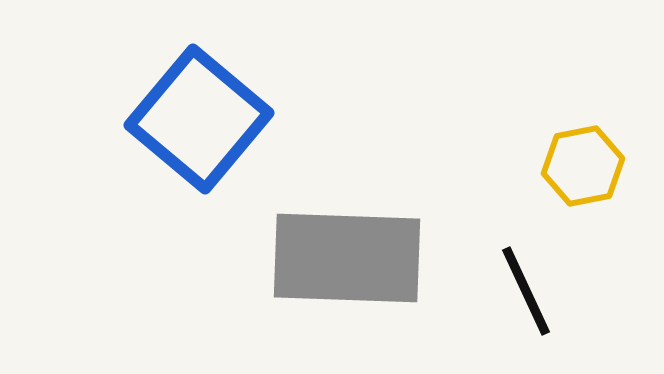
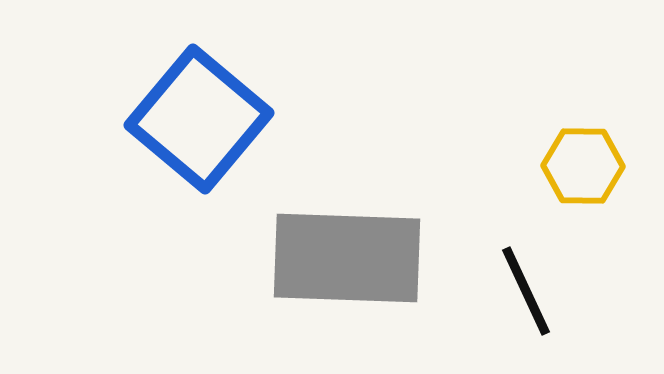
yellow hexagon: rotated 12 degrees clockwise
